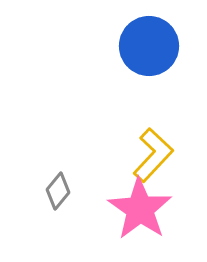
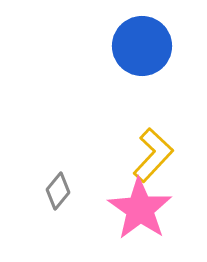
blue circle: moved 7 px left
